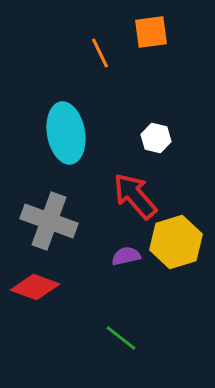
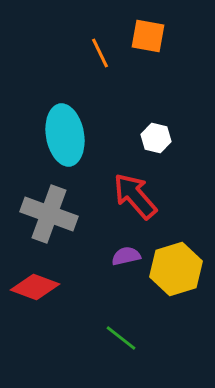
orange square: moved 3 px left, 4 px down; rotated 18 degrees clockwise
cyan ellipse: moved 1 px left, 2 px down
gray cross: moved 7 px up
yellow hexagon: moved 27 px down
